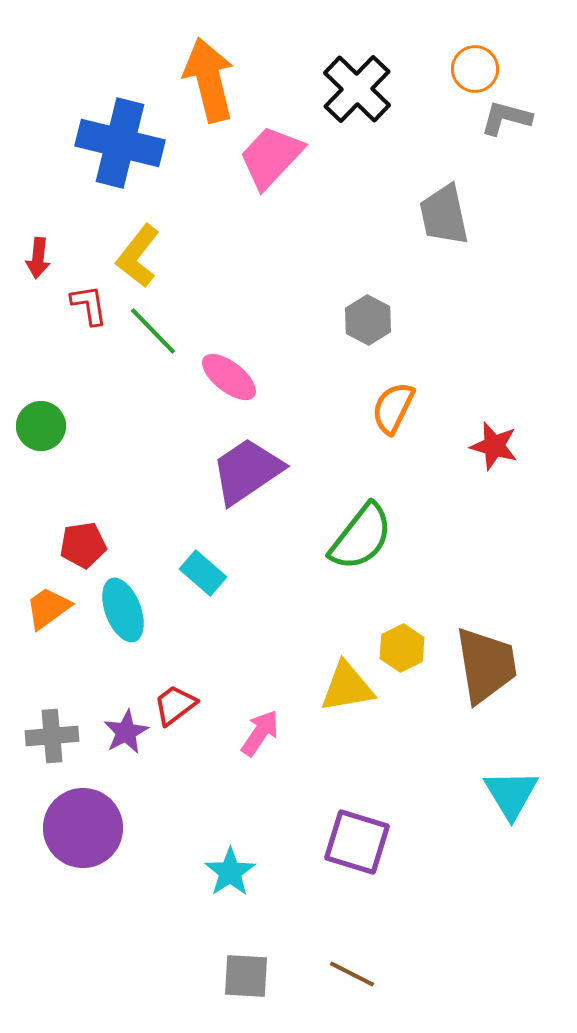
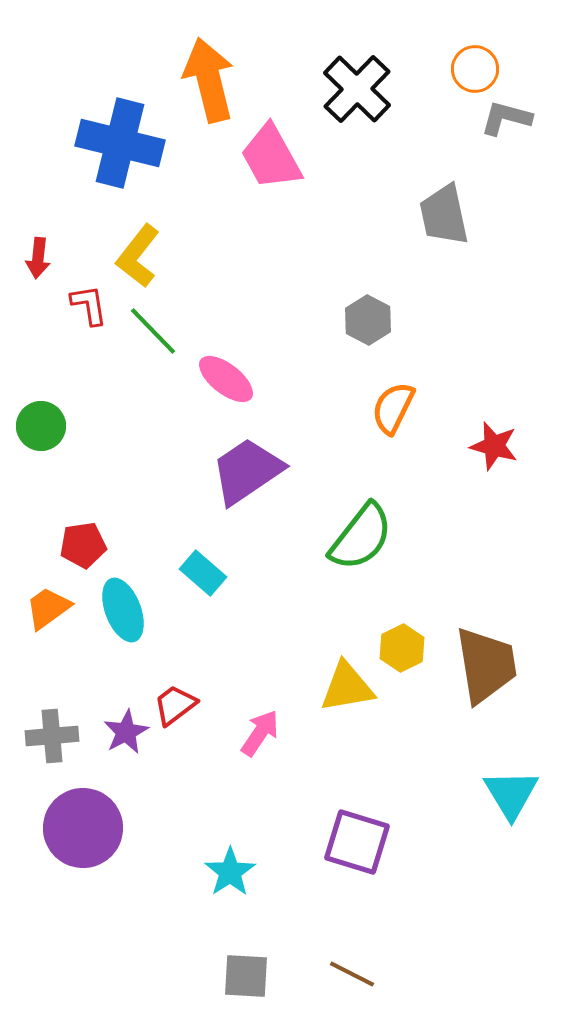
pink trapezoid: rotated 72 degrees counterclockwise
pink ellipse: moved 3 px left, 2 px down
